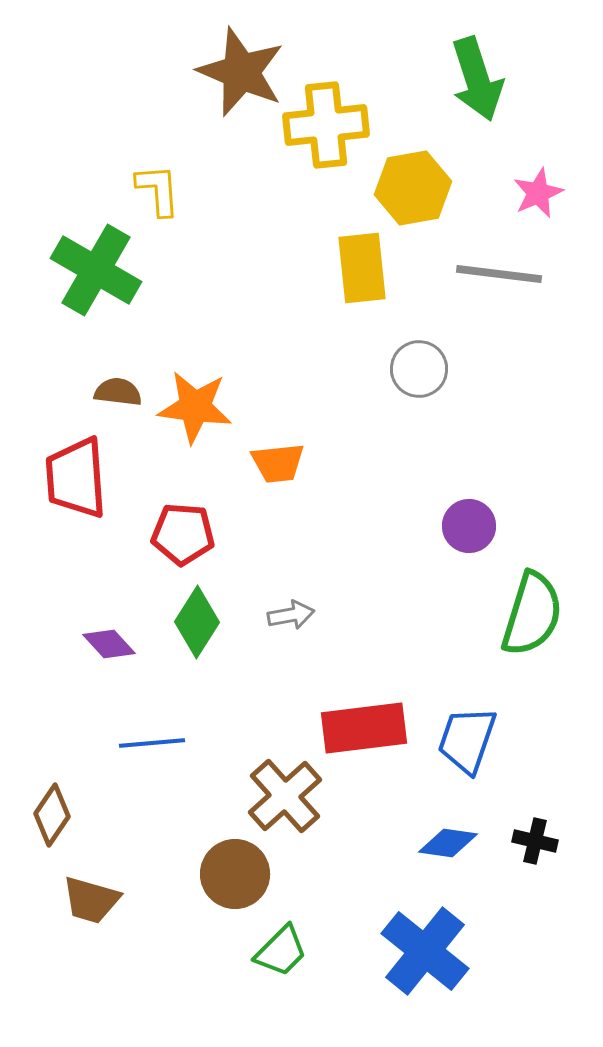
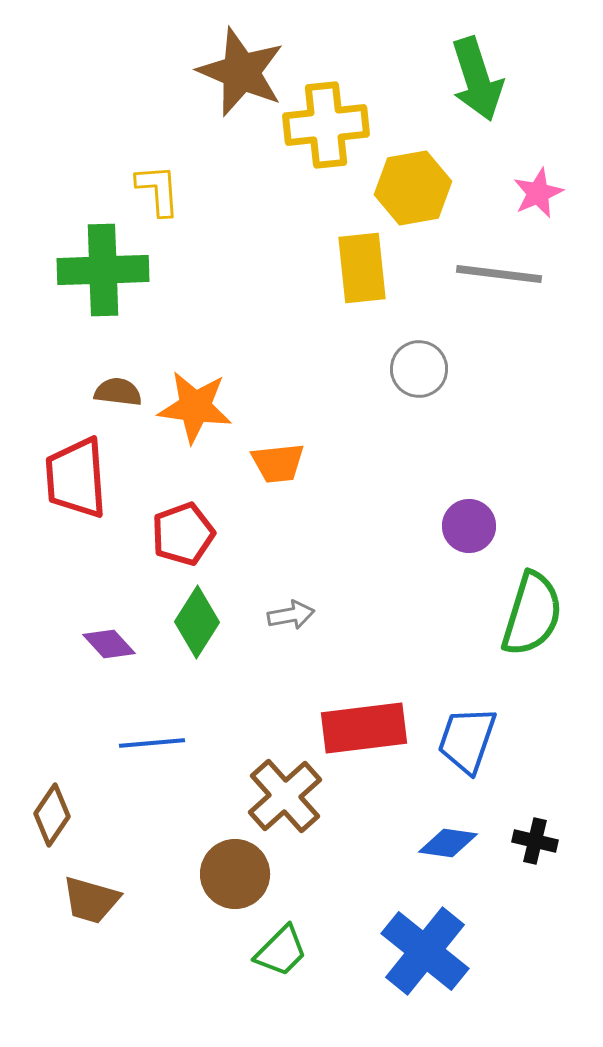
green cross: moved 7 px right; rotated 32 degrees counterclockwise
red pentagon: rotated 24 degrees counterclockwise
